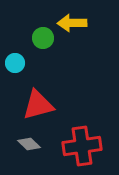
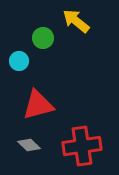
yellow arrow: moved 4 px right, 2 px up; rotated 40 degrees clockwise
cyan circle: moved 4 px right, 2 px up
gray diamond: moved 1 px down
